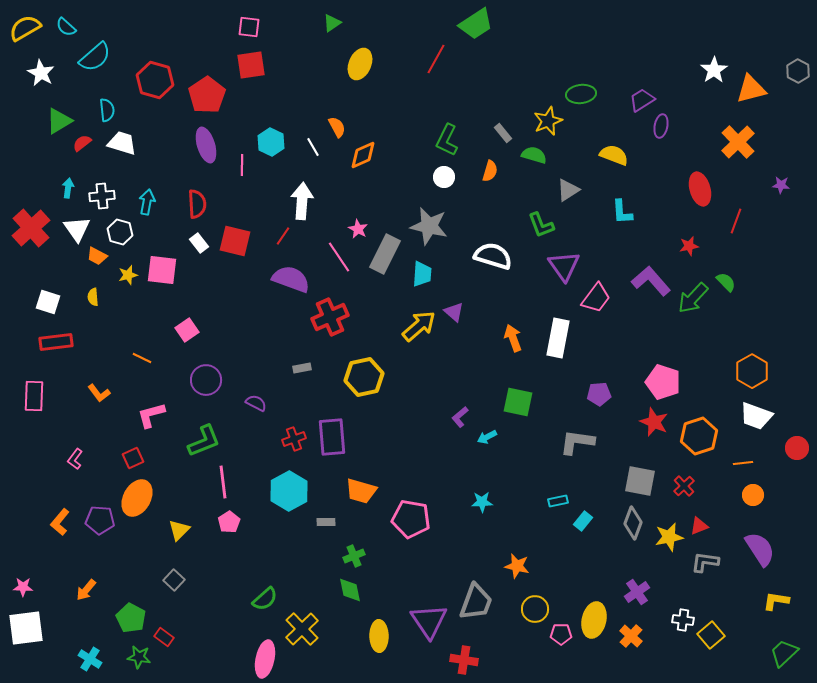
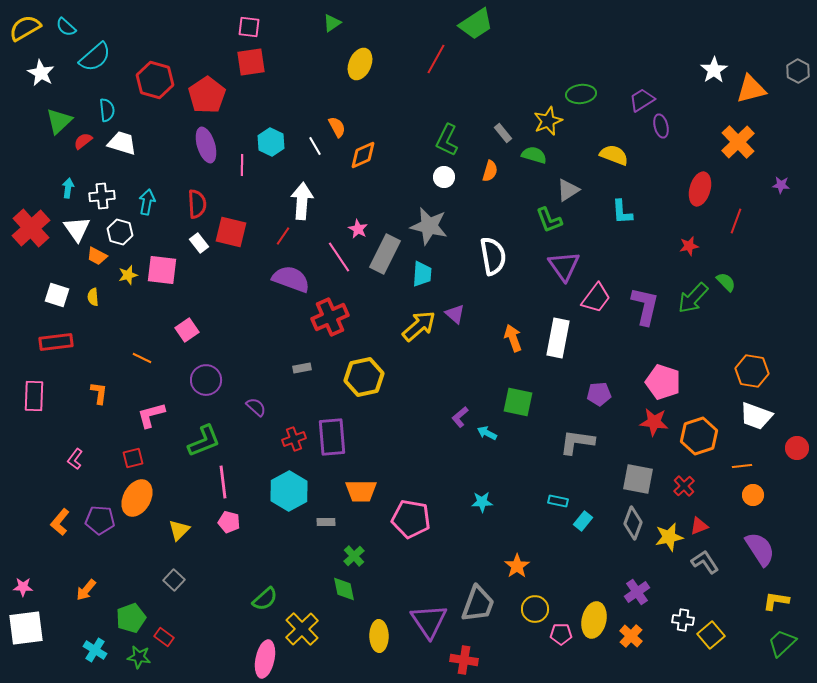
red square at (251, 65): moved 3 px up
green triangle at (59, 121): rotated 12 degrees counterclockwise
purple ellipse at (661, 126): rotated 25 degrees counterclockwise
red semicircle at (82, 143): moved 1 px right, 2 px up
white line at (313, 147): moved 2 px right, 1 px up
red ellipse at (700, 189): rotated 32 degrees clockwise
green L-shape at (541, 225): moved 8 px right, 5 px up
red square at (235, 241): moved 4 px left, 9 px up
white semicircle at (493, 256): rotated 63 degrees clockwise
purple L-shape at (651, 281): moved 6 px left, 25 px down; rotated 54 degrees clockwise
white square at (48, 302): moved 9 px right, 7 px up
purple triangle at (454, 312): moved 1 px right, 2 px down
orange hexagon at (752, 371): rotated 20 degrees counterclockwise
orange L-shape at (99, 393): rotated 135 degrees counterclockwise
purple semicircle at (256, 403): moved 4 px down; rotated 15 degrees clockwise
red star at (654, 422): rotated 16 degrees counterclockwise
cyan arrow at (487, 437): moved 4 px up; rotated 54 degrees clockwise
red square at (133, 458): rotated 10 degrees clockwise
orange line at (743, 463): moved 1 px left, 3 px down
gray square at (640, 481): moved 2 px left, 2 px up
orange trapezoid at (361, 491): rotated 16 degrees counterclockwise
cyan rectangle at (558, 501): rotated 24 degrees clockwise
pink pentagon at (229, 522): rotated 25 degrees counterclockwise
green cross at (354, 556): rotated 20 degrees counterclockwise
gray L-shape at (705, 562): rotated 48 degrees clockwise
orange star at (517, 566): rotated 25 degrees clockwise
green diamond at (350, 590): moved 6 px left, 1 px up
gray trapezoid at (476, 602): moved 2 px right, 2 px down
green pentagon at (131, 618): rotated 24 degrees clockwise
green trapezoid at (784, 653): moved 2 px left, 10 px up
cyan cross at (90, 659): moved 5 px right, 9 px up
